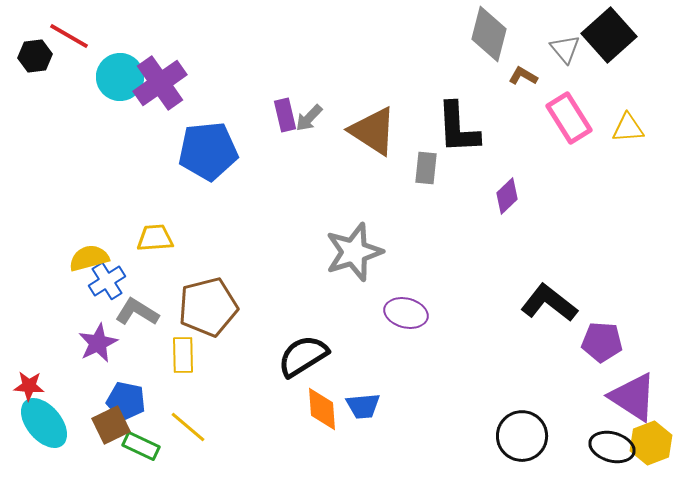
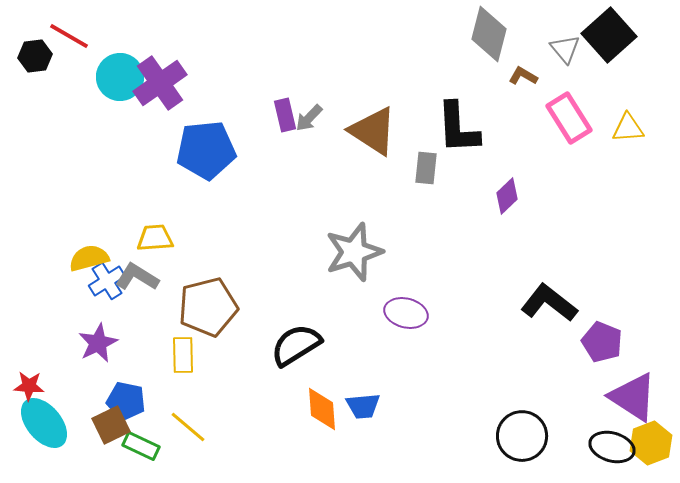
blue pentagon at (208, 151): moved 2 px left, 1 px up
gray L-shape at (137, 312): moved 35 px up
purple pentagon at (602, 342): rotated 18 degrees clockwise
black semicircle at (303, 356): moved 7 px left, 11 px up
